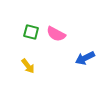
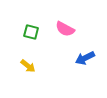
pink semicircle: moved 9 px right, 5 px up
yellow arrow: rotated 14 degrees counterclockwise
